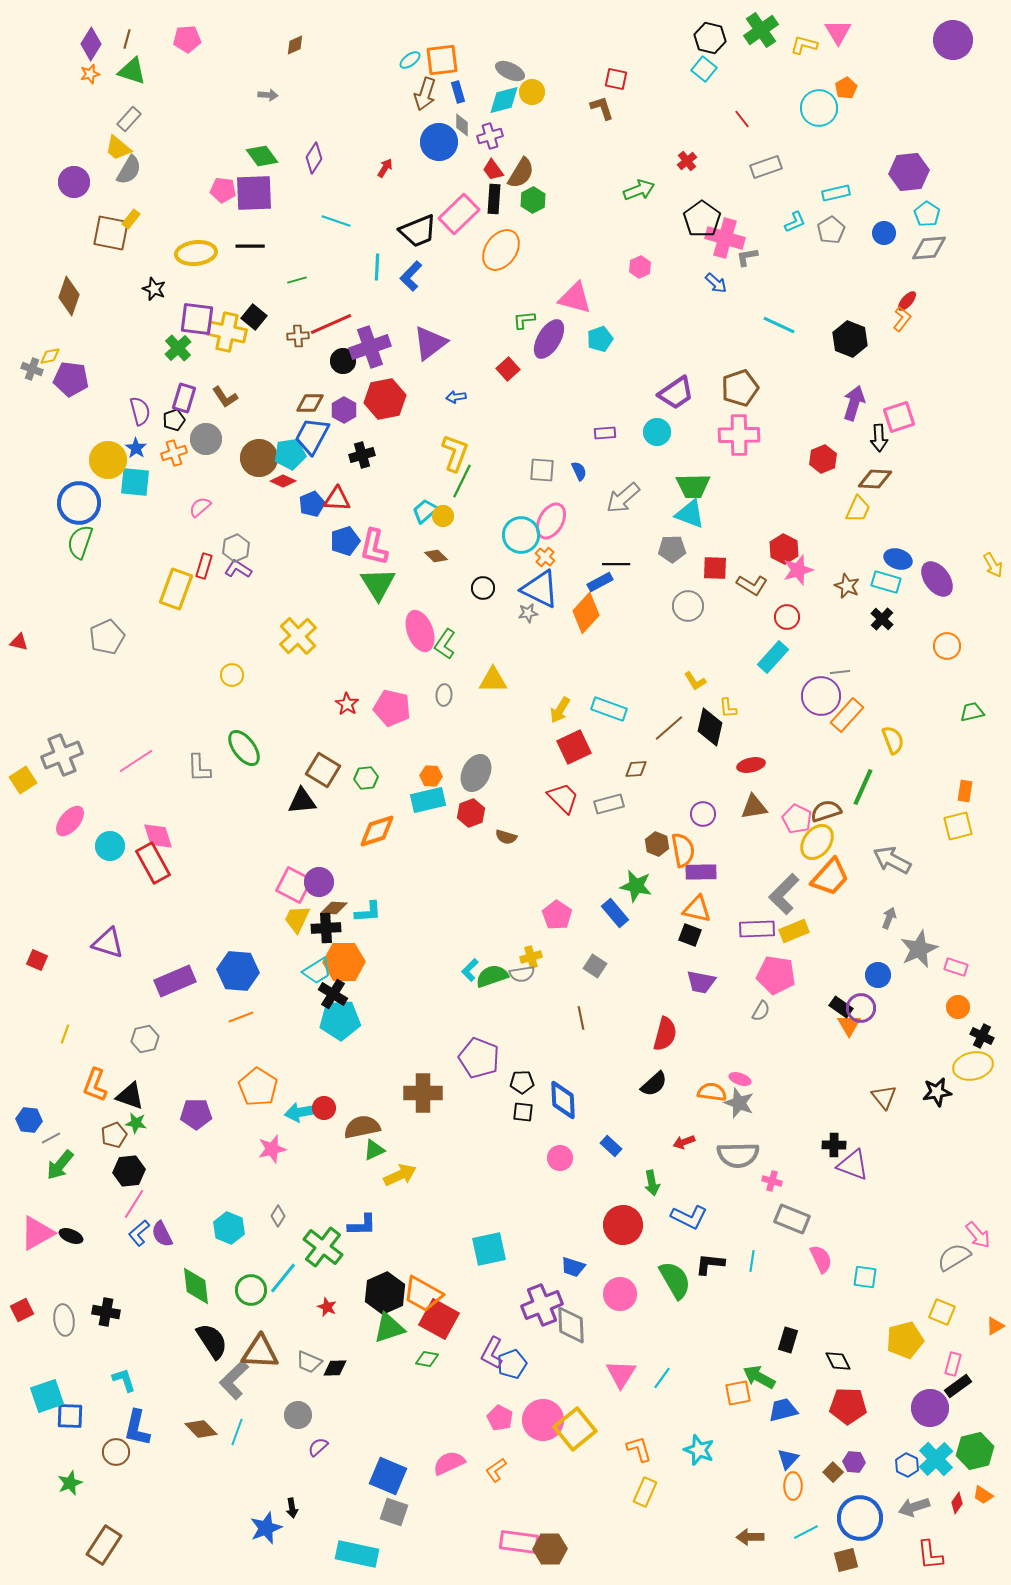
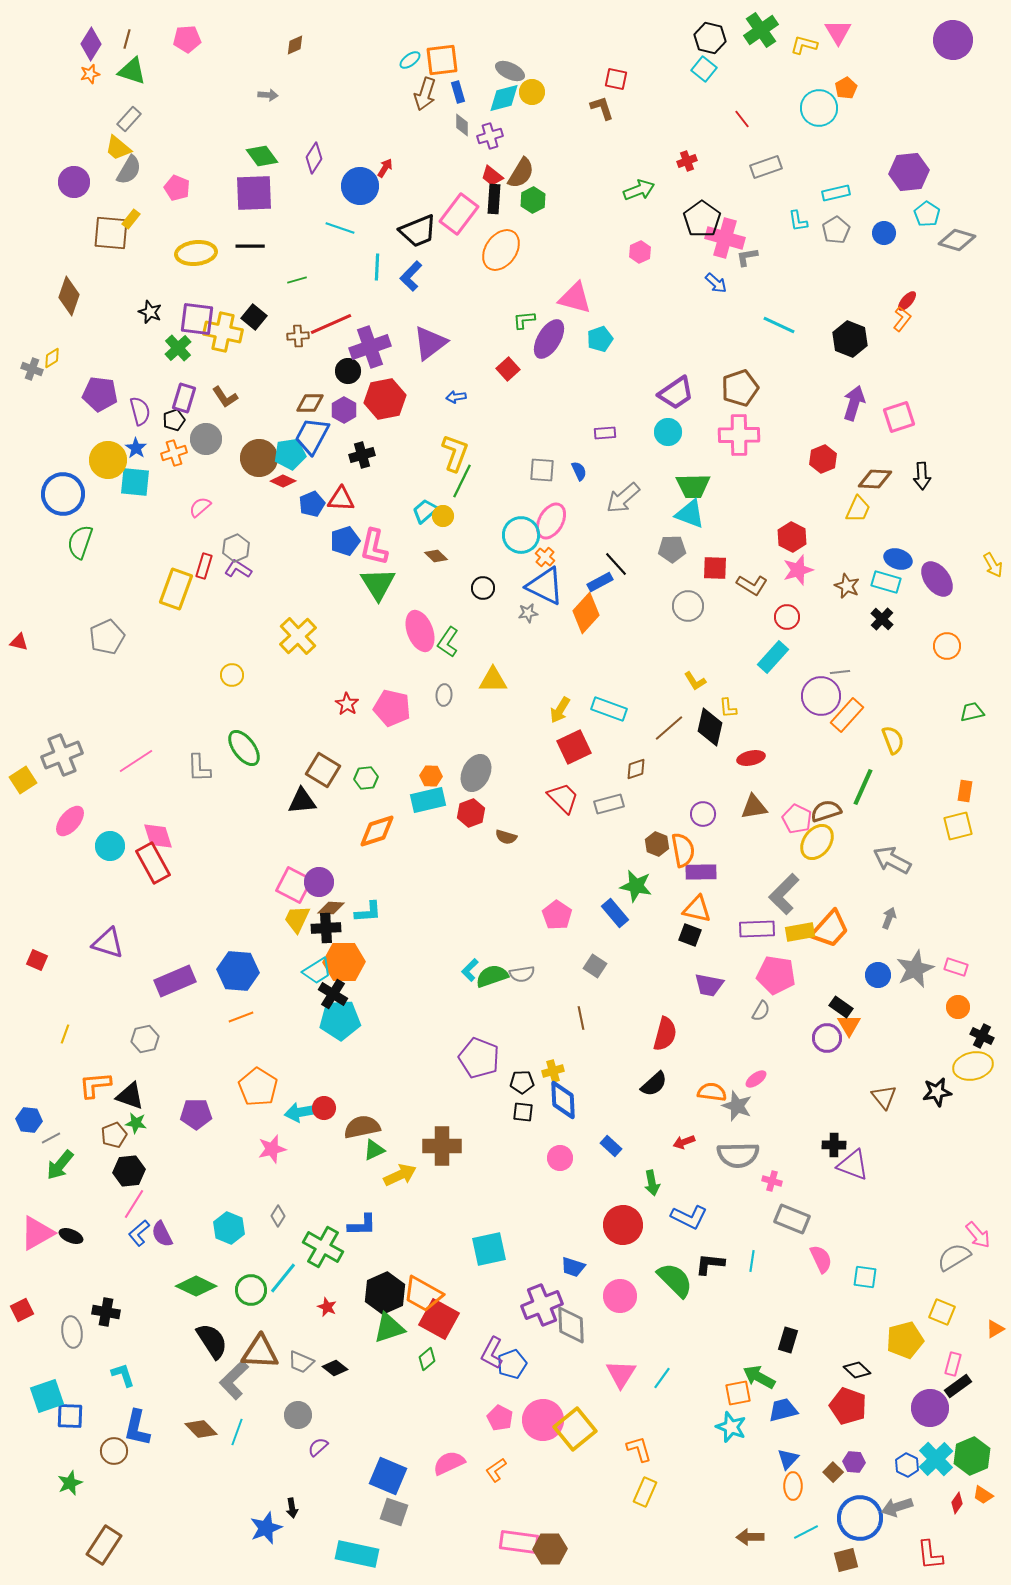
cyan diamond at (504, 100): moved 2 px up
blue circle at (439, 142): moved 79 px left, 44 px down
red cross at (687, 161): rotated 18 degrees clockwise
red trapezoid at (493, 170): moved 1 px left, 6 px down; rotated 15 degrees counterclockwise
pink pentagon at (223, 190): moved 46 px left, 2 px up; rotated 15 degrees clockwise
pink rectangle at (459, 214): rotated 9 degrees counterclockwise
cyan line at (336, 221): moved 4 px right, 7 px down
cyan L-shape at (795, 222): moved 3 px right, 1 px up; rotated 105 degrees clockwise
gray pentagon at (831, 230): moved 5 px right
brown square at (111, 233): rotated 6 degrees counterclockwise
gray diamond at (929, 248): moved 28 px right, 8 px up; rotated 21 degrees clockwise
pink hexagon at (640, 267): moved 15 px up
black star at (154, 289): moved 4 px left, 23 px down
yellow cross at (227, 332): moved 4 px left
yellow diamond at (50, 356): moved 2 px right, 2 px down; rotated 20 degrees counterclockwise
black circle at (343, 361): moved 5 px right, 10 px down
purple pentagon at (71, 379): moved 29 px right, 15 px down
cyan circle at (657, 432): moved 11 px right
black arrow at (879, 438): moved 43 px right, 38 px down
red triangle at (337, 499): moved 4 px right
blue circle at (79, 503): moved 16 px left, 9 px up
red hexagon at (784, 549): moved 8 px right, 12 px up
black line at (616, 564): rotated 48 degrees clockwise
blue triangle at (540, 589): moved 5 px right, 3 px up
green L-shape at (445, 644): moved 3 px right, 2 px up
red ellipse at (751, 765): moved 7 px up
brown diamond at (636, 769): rotated 15 degrees counterclockwise
orange trapezoid at (830, 877): moved 52 px down
brown diamond at (334, 908): moved 3 px left
yellow rectangle at (794, 931): moved 6 px right, 1 px down; rotated 12 degrees clockwise
gray star at (919, 949): moved 4 px left, 20 px down
yellow cross at (531, 957): moved 22 px right, 114 px down
purple trapezoid at (701, 982): moved 8 px right, 3 px down
purple circle at (861, 1008): moved 34 px left, 30 px down
pink ellipse at (740, 1079): moved 16 px right; rotated 55 degrees counterclockwise
orange L-shape at (95, 1085): rotated 64 degrees clockwise
brown cross at (423, 1093): moved 19 px right, 53 px down
gray star at (739, 1103): moved 2 px left, 3 px down
green cross at (323, 1247): rotated 9 degrees counterclockwise
green semicircle at (675, 1280): rotated 15 degrees counterclockwise
green diamond at (196, 1286): rotated 57 degrees counterclockwise
pink circle at (620, 1294): moved 2 px down
gray ellipse at (64, 1320): moved 8 px right, 12 px down
orange triangle at (995, 1326): moved 3 px down
green diamond at (427, 1359): rotated 50 degrees counterclockwise
black diamond at (838, 1361): moved 19 px right, 9 px down; rotated 20 degrees counterclockwise
gray trapezoid at (309, 1362): moved 8 px left
black diamond at (335, 1368): rotated 40 degrees clockwise
cyan L-shape at (124, 1380): moved 1 px left, 5 px up
red pentagon at (848, 1406): rotated 18 degrees clockwise
cyan star at (699, 1450): moved 32 px right, 23 px up
green hexagon at (975, 1451): moved 3 px left, 5 px down; rotated 9 degrees counterclockwise
brown circle at (116, 1452): moved 2 px left, 1 px up
gray arrow at (914, 1507): moved 17 px left
